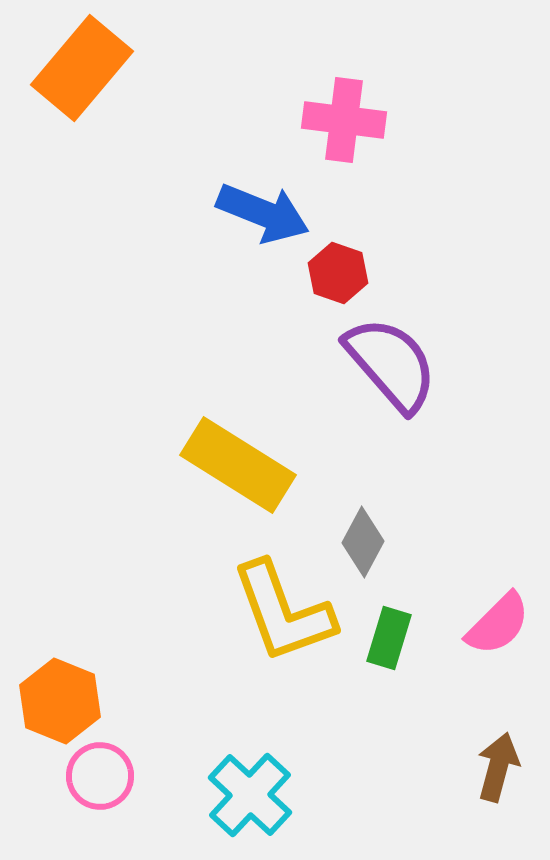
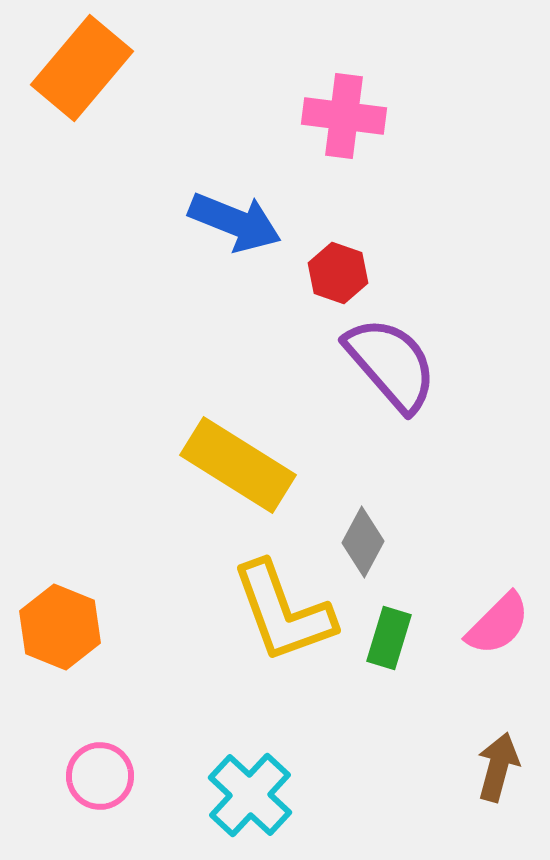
pink cross: moved 4 px up
blue arrow: moved 28 px left, 9 px down
orange hexagon: moved 74 px up
